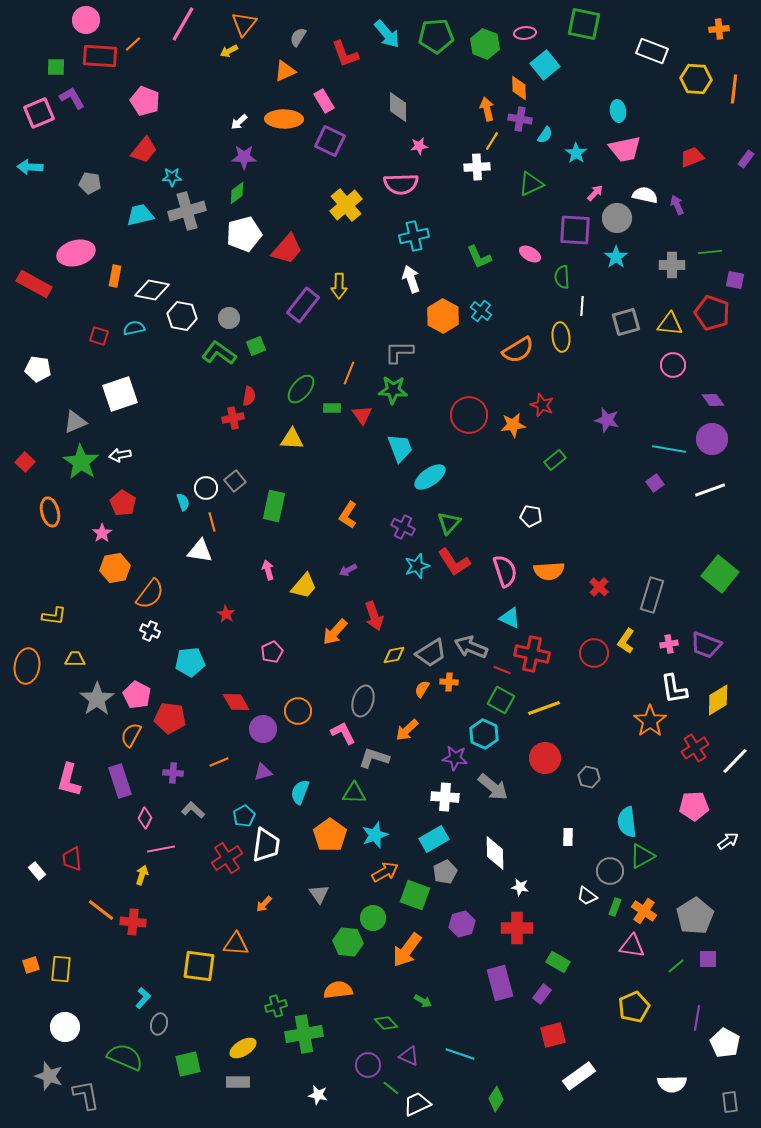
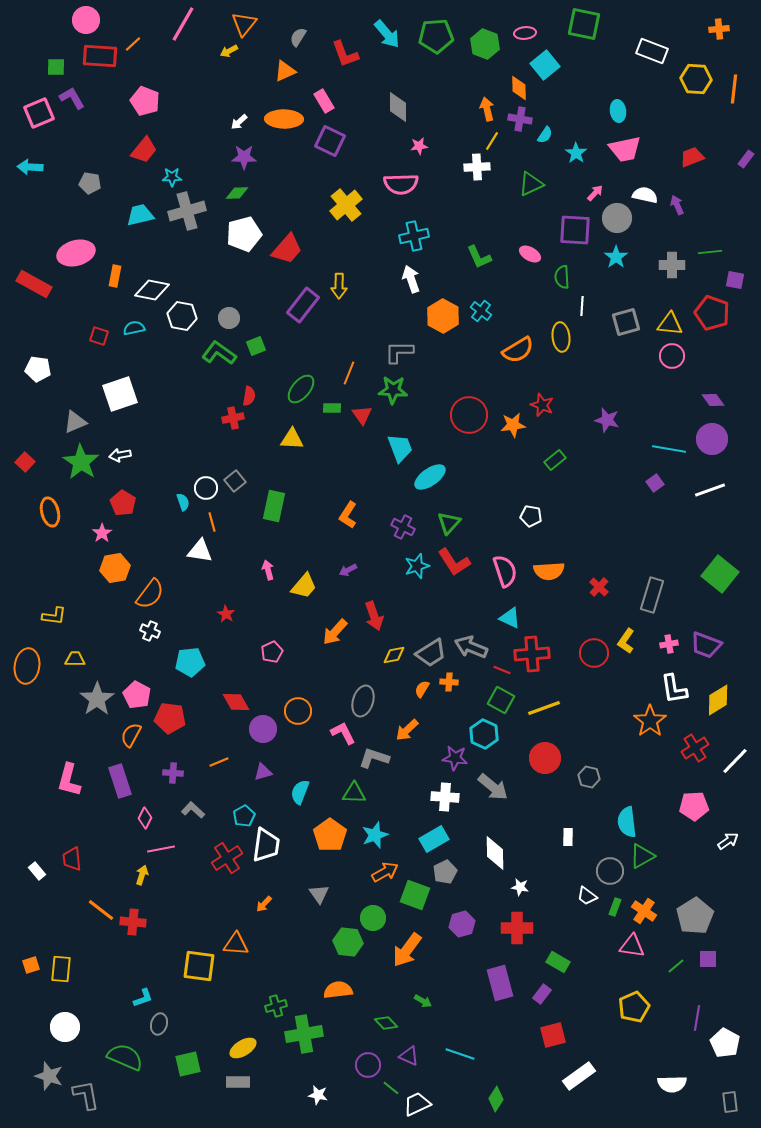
green diamond at (237, 193): rotated 35 degrees clockwise
pink circle at (673, 365): moved 1 px left, 9 px up
red cross at (532, 654): rotated 16 degrees counterclockwise
cyan L-shape at (143, 998): rotated 30 degrees clockwise
